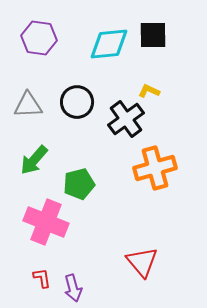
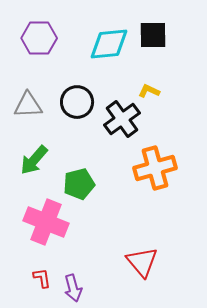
purple hexagon: rotated 8 degrees counterclockwise
black cross: moved 4 px left
